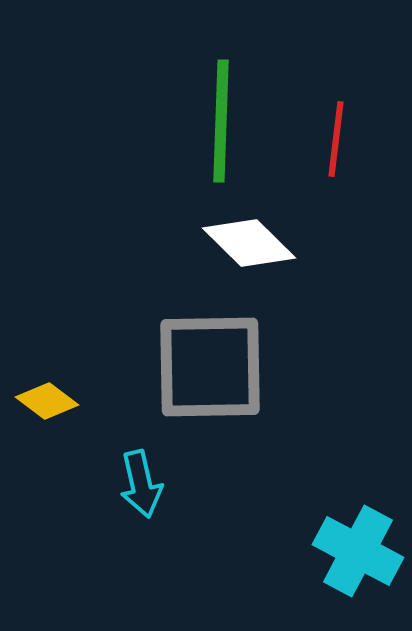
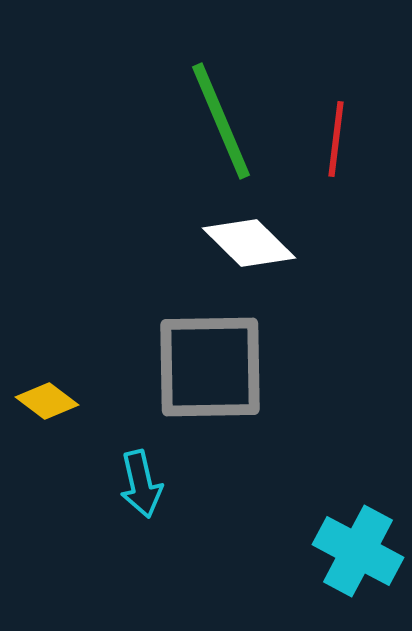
green line: rotated 25 degrees counterclockwise
